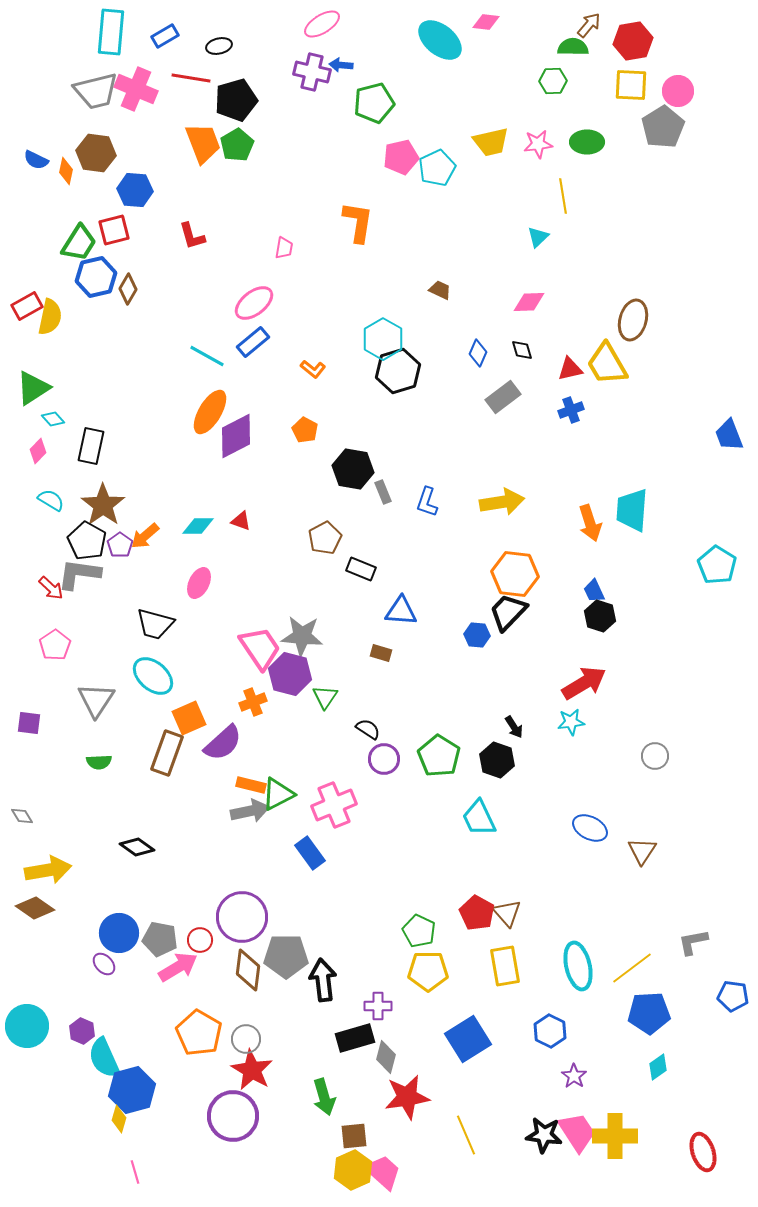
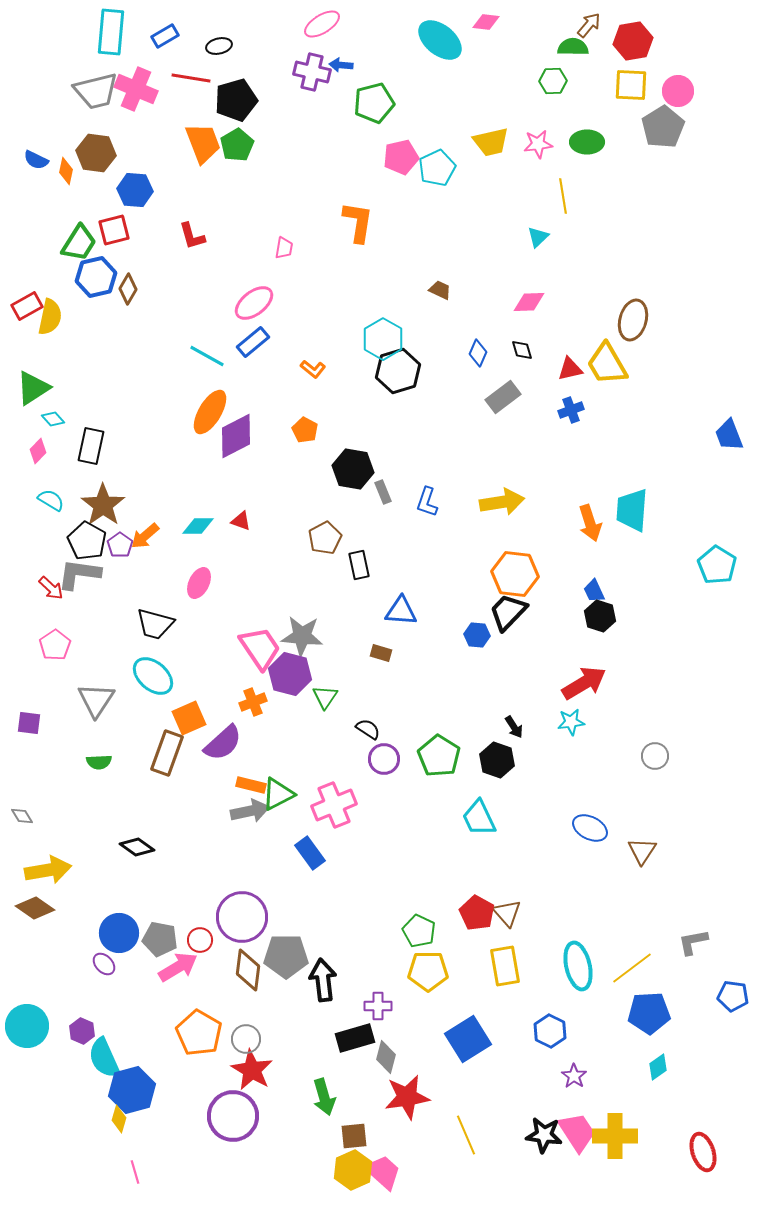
black rectangle at (361, 569): moved 2 px left, 4 px up; rotated 56 degrees clockwise
